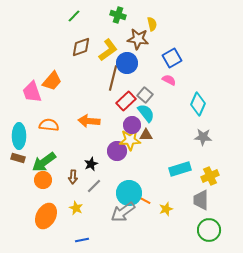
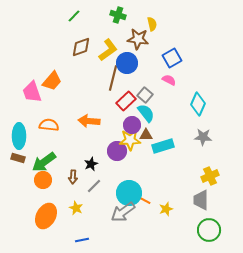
cyan rectangle at (180, 169): moved 17 px left, 23 px up
